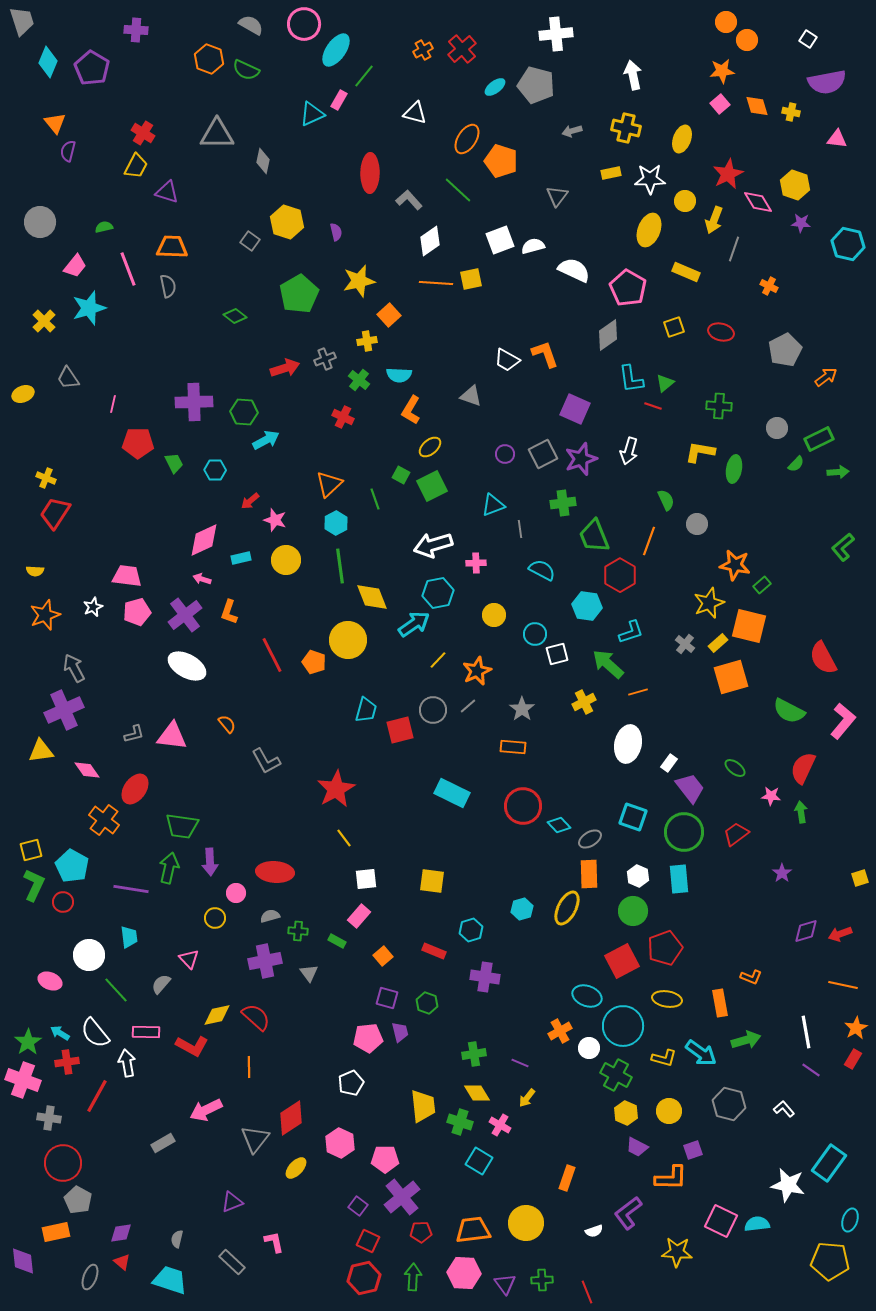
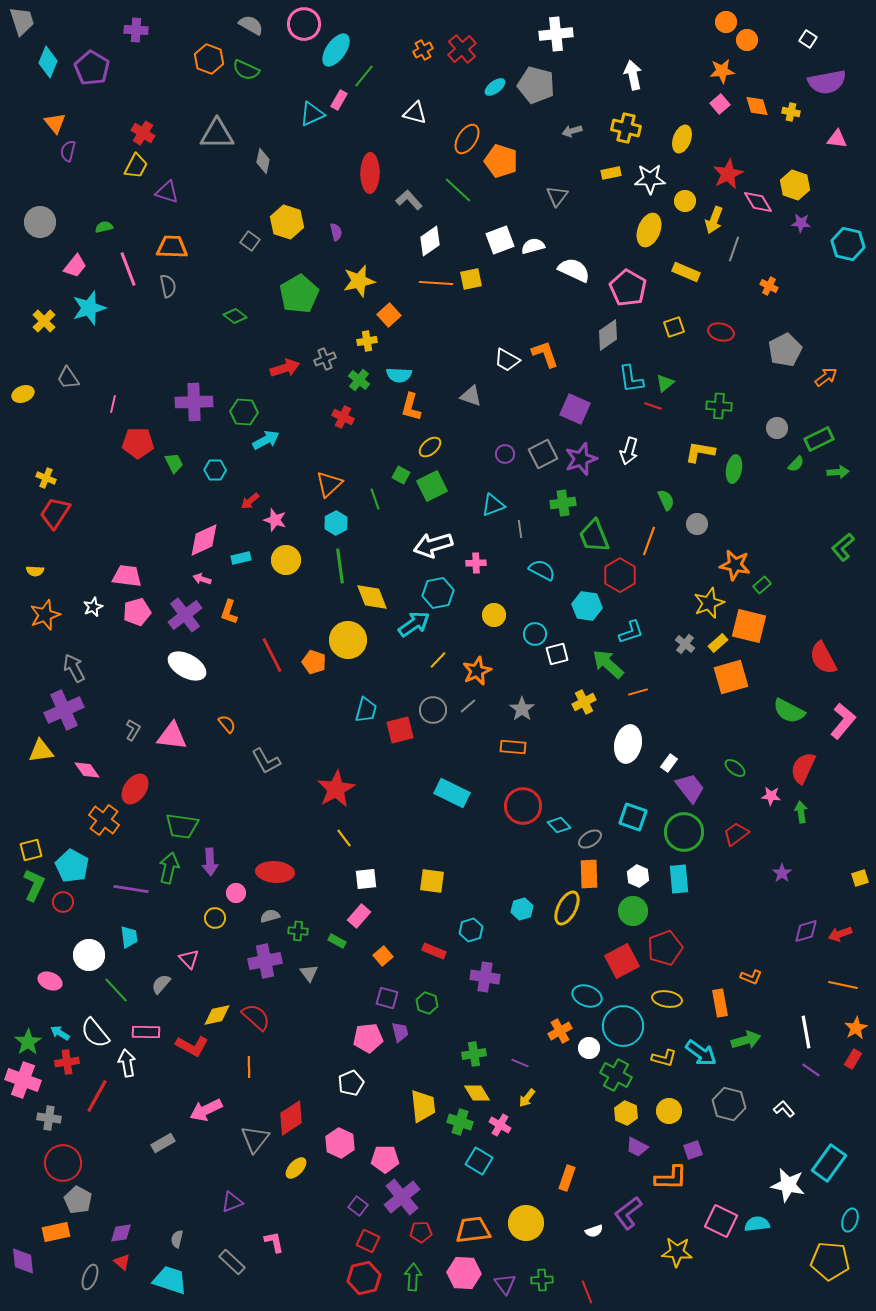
orange L-shape at (411, 410): moved 3 px up; rotated 16 degrees counterclockwise
gray L-shape at (134, 734): moved 1 px left, 4 px up; rotated 45 degrees counterclockwise
